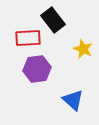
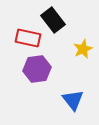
red rectangle: rotated 15 degrees clockwise
yellow star: rotated 24 degrees clockwise
blue triangle: rotated 10 degrees clockwise
